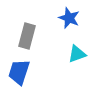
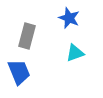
cyan triangle: moved 2 px left, 1 px up
blue trapezoid: rotated 140 degrees clockwise
